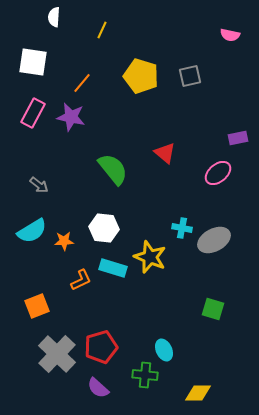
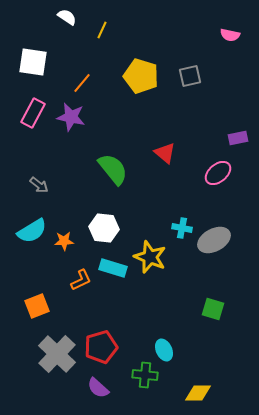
white semicircle: moved 13 px right; rotated 120 degrees clockwise
